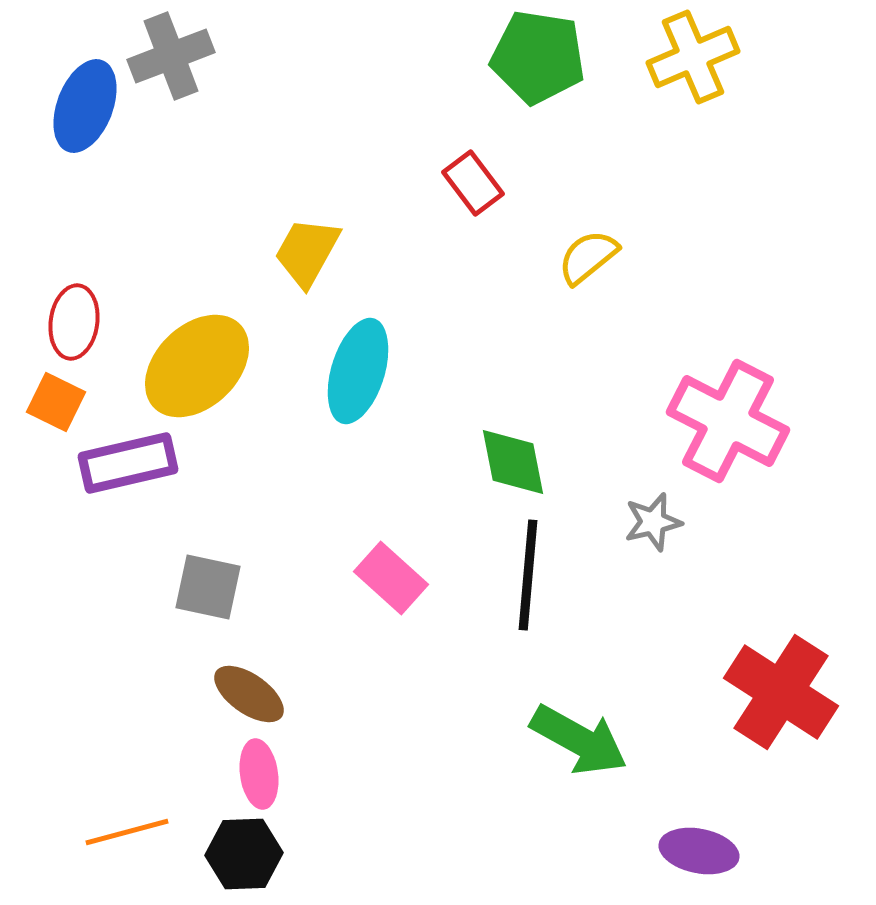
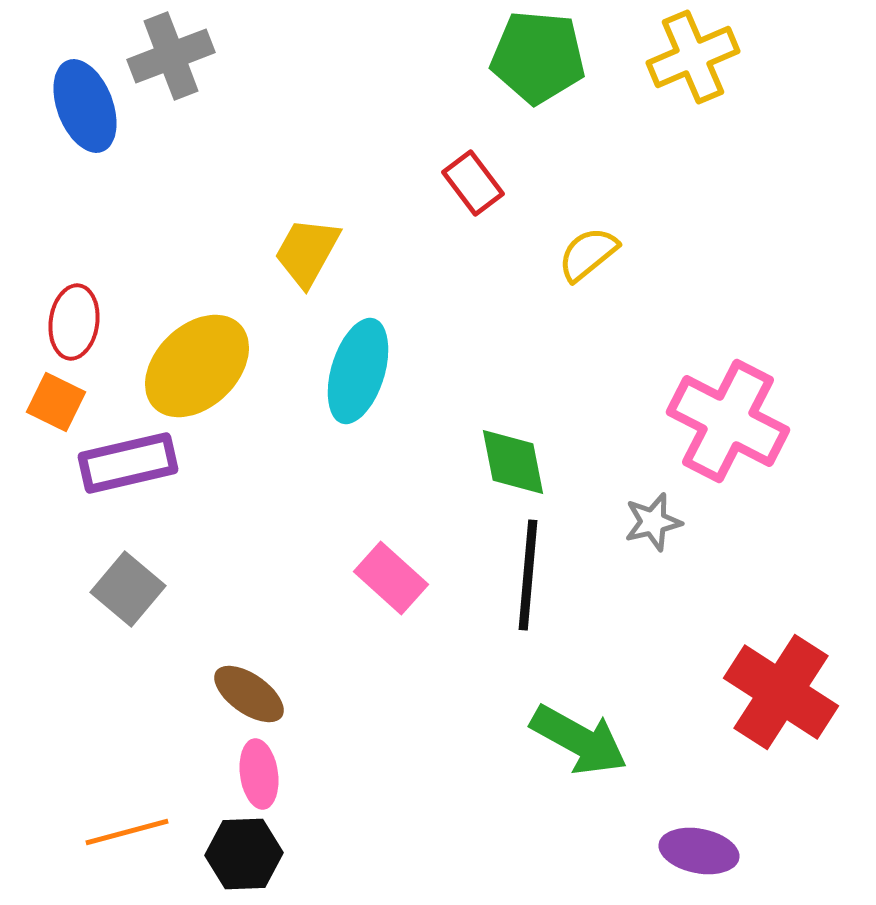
green pentagon: rotated 4 degrees counterclockwise
blue ellipse: rotated 42 degrees counterclockwise
yellow semicircle: moved 3 px up
gray square: moved 80 px left, 2 px down; rotated 28 degrees clockwise
